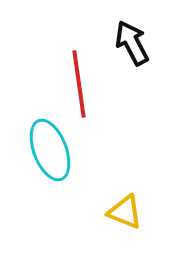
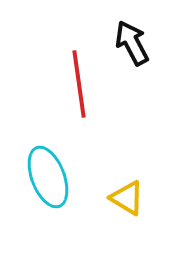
cyan ellipse: moved 2 px left, 27 px down
yellow triangle: moved 2 px right, 14 px up; rotated 9 degrees clockwise
